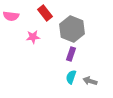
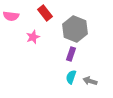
gray hexagon: moved 3 px right
pink star: rotated 16 degrees counterclockwise
